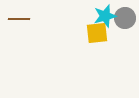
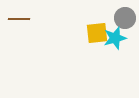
cyan star: moved 10 px right, 22 px down
